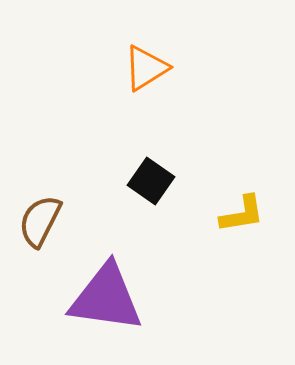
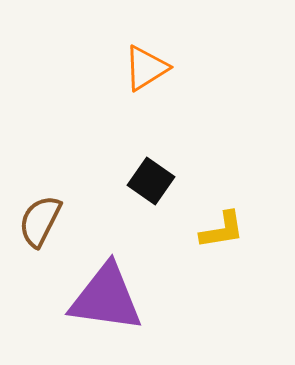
yellow L-shape: moved 20 px left, 16 px down
